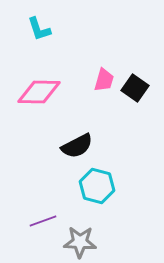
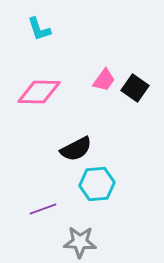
pink trapezoid: rotated 20 degrees clockwise
black semicircle: moved 1 px left, 3 px down
cyan hexagon: moved 2 px up; rotated 20 degrees counterclockwise
purple line: moved 12 px up
